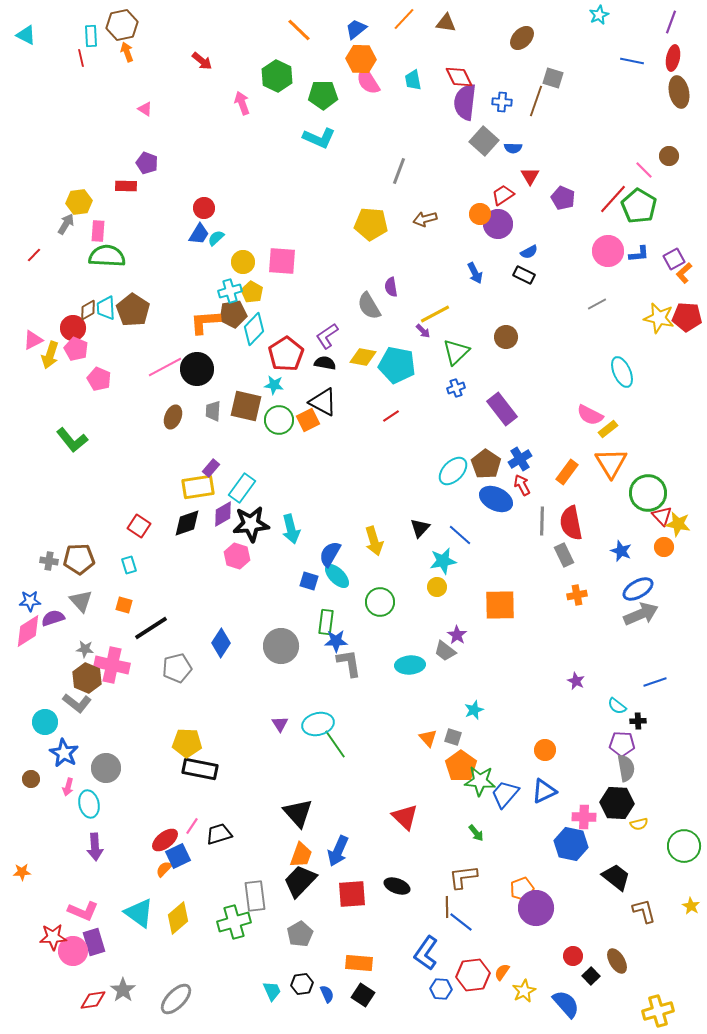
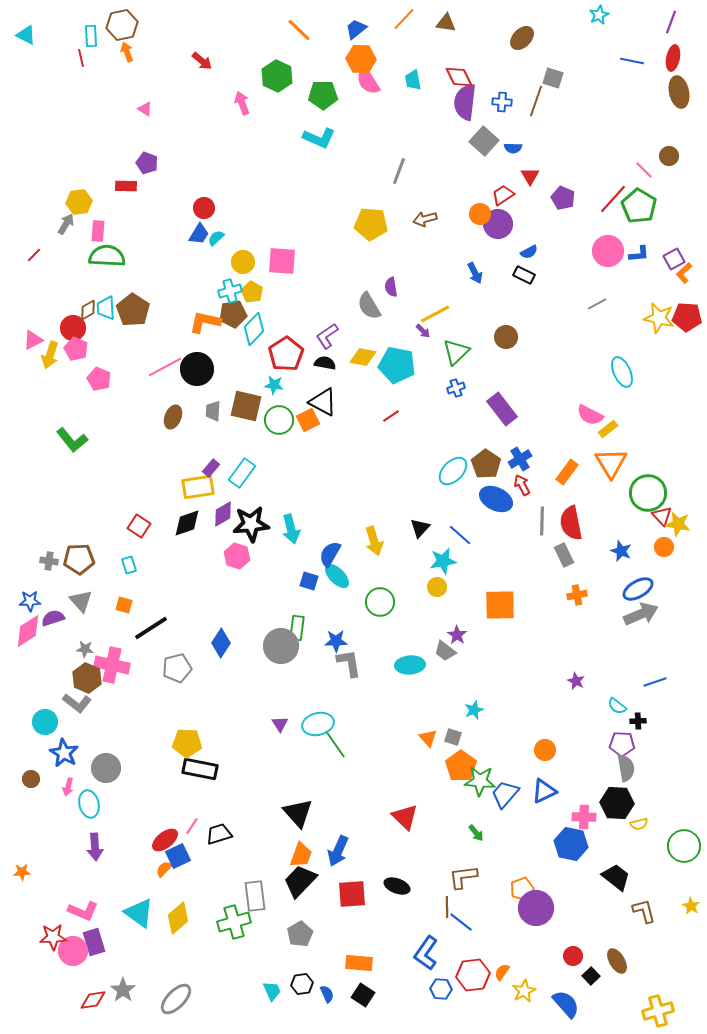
orange L-shape at (205, 322): rotated 16 degrees clockwise
cyan rectangle at (242, 488): moved 15 px up
green rectangle at (326, 622): moved 29 px left, 6 px down
